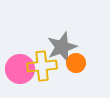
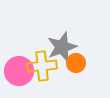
pink circle: moved 1 px left, 2 px down
